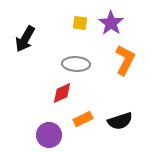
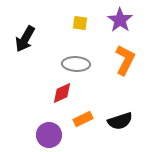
purple star: moved 9 px right, 3 px up
